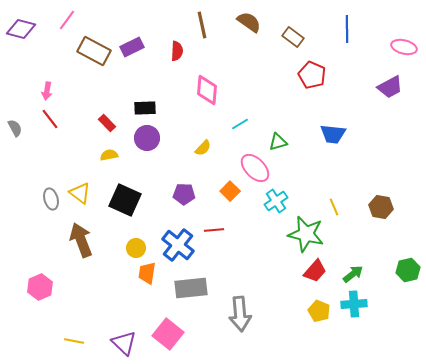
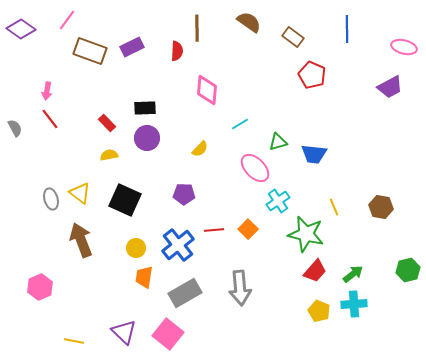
brown line at (202, 25): moved 5 px left, 3 px down; rotated 12 degrees clockwise
purple diamond at (21, 29): rotated 20 degrees clockwise
brown rectangle at (94, 51): moved 4 px left; rotated 8 degrees counterclockwise
blue trapezoid at (333, 134): moved 19 px left, 20 px down
yellow semicircle at (203, 148): moved 3 px left, 1 px down
orange square at (230, 191): moved 18 px right, 38 px down
cyan cross at (276, 201): moved 2 px right
blue cross at (178, 245): rotated 12 degrees clockwise
orange trapezoid at (147, 273): moved 3 px left, 4 px down
gray rectangle at (191, 288): moved 6 px left, 5 px down; rotated 24 degrees counterclockwise
gray arrow at (240, 314): moved 26 px up
purple triangle at (124, 343): moved 11 px up
